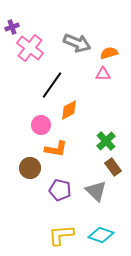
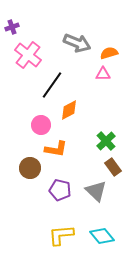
pink cross: moved 2 px left, 7 px down
cyan diamond: moved 1 px right, 1 px down; rotated 30 degrees clockwise
